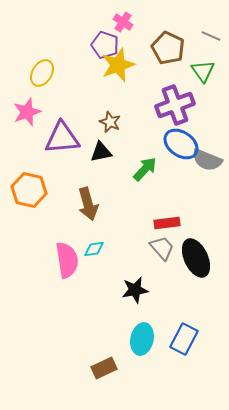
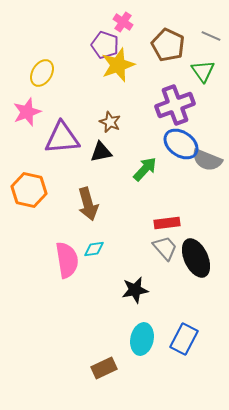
brown pentagon: moved 3 px up
gray trapezoid: moved 3 px right
